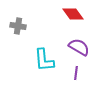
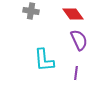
gray cross: moved 13 px right, 15 px up
purple semicircle: moved 7 px up; rotated 35 degrees clockwise
